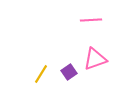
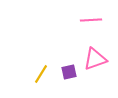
purple square: rotated 21 degrees clockwise
